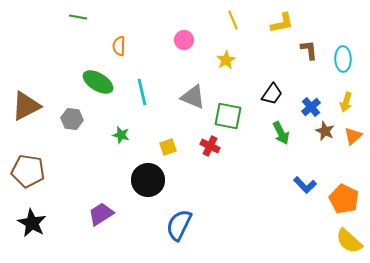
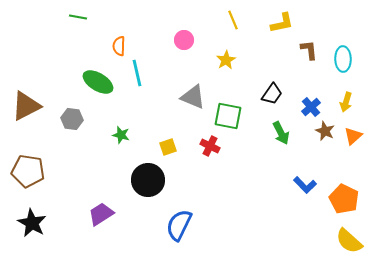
cyan line: moved 5 px left, 19 px up
